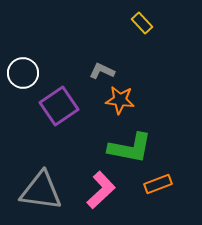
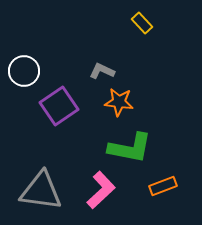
white circle: moved 1 px right, 2 px up
orange star: moved 1 px left, 2 px down
orange rectangle: moved 5 px right, 2 px down
